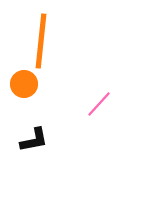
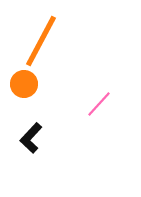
orange line: rotated 22 degrees clockwise
black L-shape: moved 3 px left, 2 px up; rotated 144 degrees clockwise
